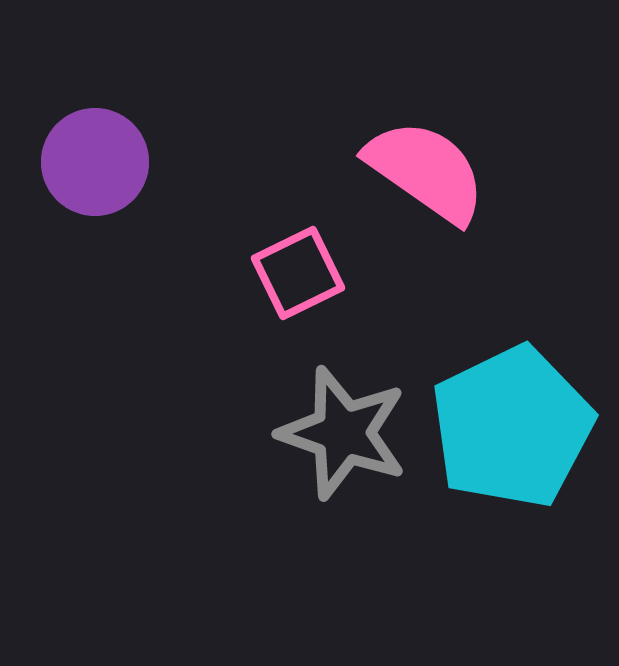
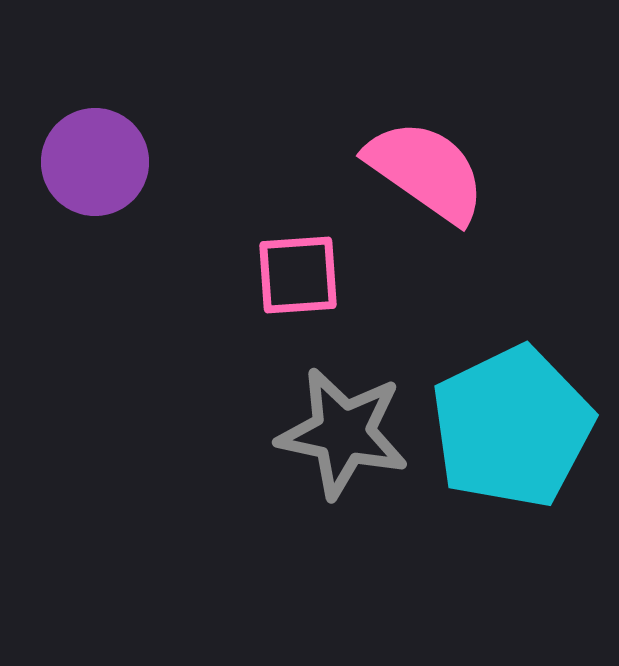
pink square: moved 2 px down; rotated 22 degrees clockwise
gray star: rotated 7 degrees counterclockwise
